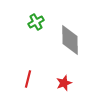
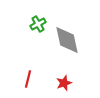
green cross: moved 2 px right, 2 px down
gray diamond: moved 3 px left; rotated 12 degrees counterclockwise
